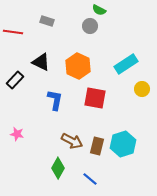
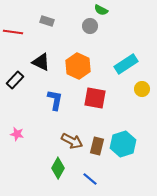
green semicircle: moved 2 px right
